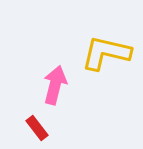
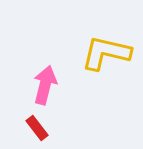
pink arrow: moved 10 px left
